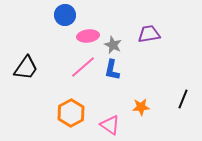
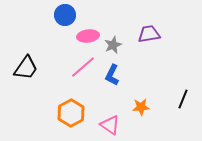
gray star: rotated 24 degrees clockwise
blue L-shape: moved 5 px down; rotated 15 degrees clockwise
